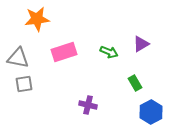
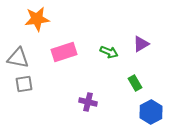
purple cross: moved 3 px up
